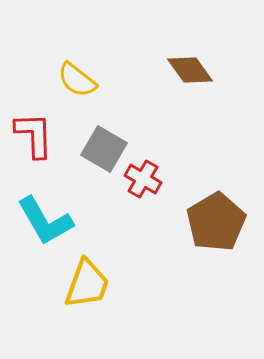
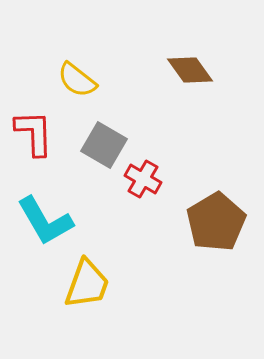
red L-shape: moved 2 px up
gray square: moved 4 px up
